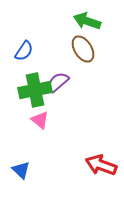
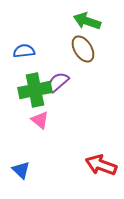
blue semicircle: rotated 130 degrees counterclockwise
